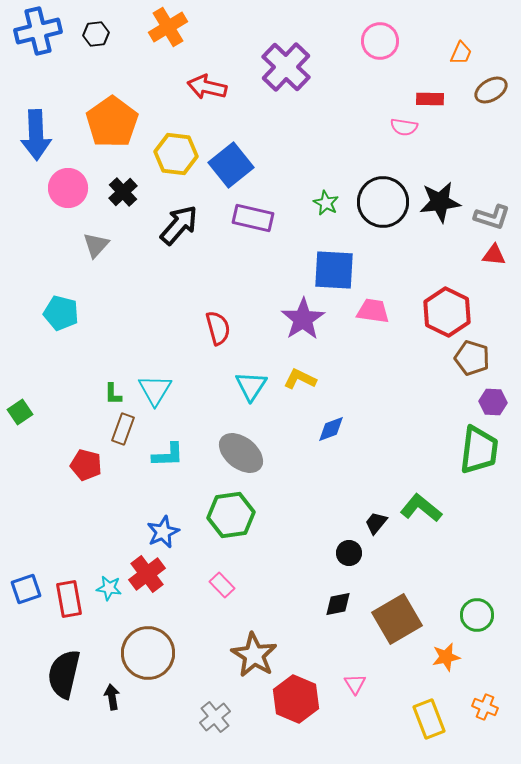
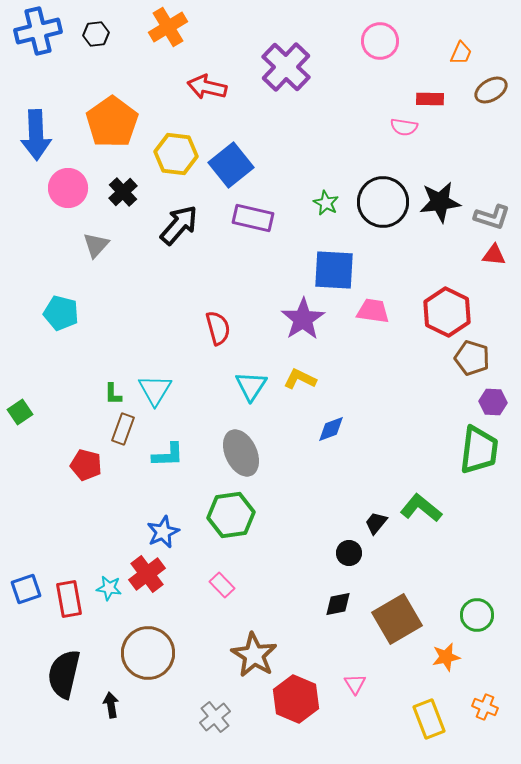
gray ellipse at (241, 453): rotated 27 degrees clockwise
black arrow at (112, 697): moved 1 px left, 8 px down
